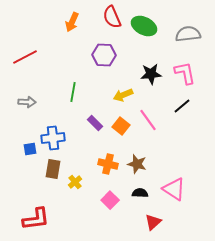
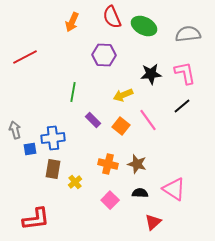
gray arrow: moved 12 px left, 28 px down; rotated 108 degrees counterclockwise
purple rectangle: moved 2 px left, 3 px up
